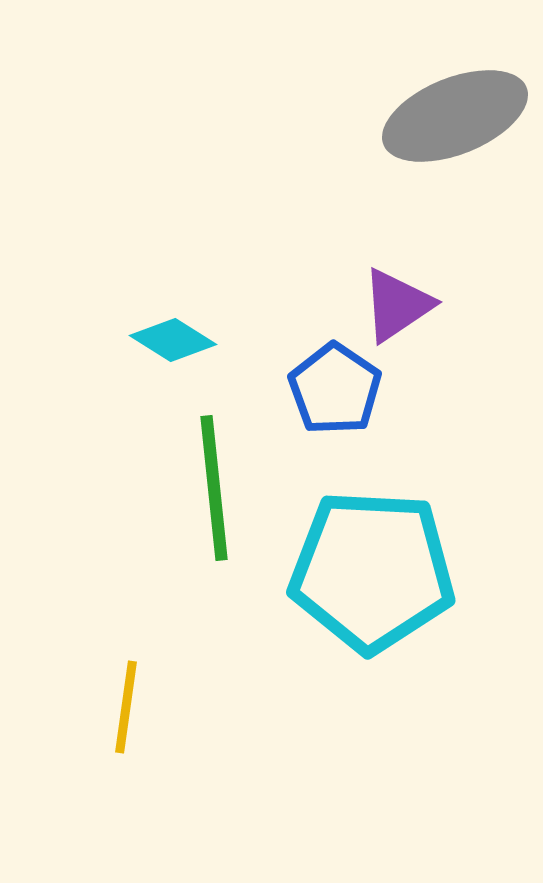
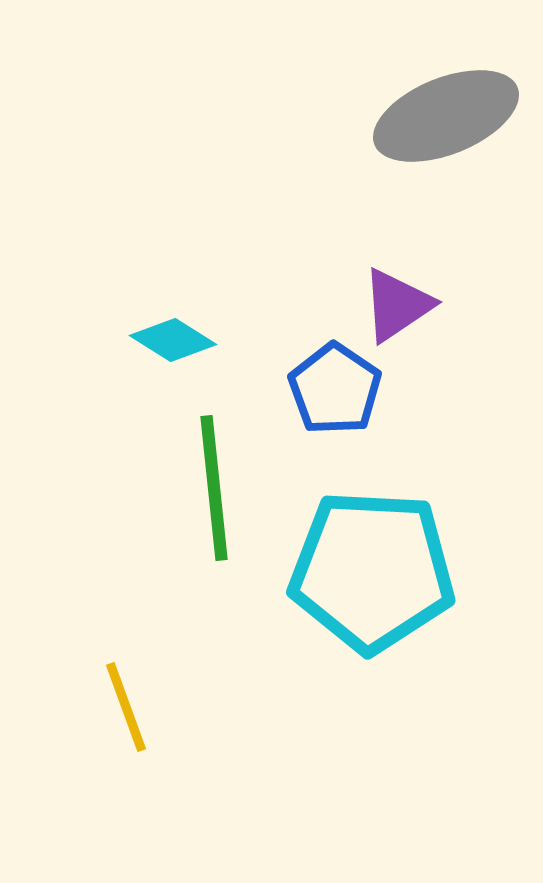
gray ellipse: moved 9 px left
yellow line: rotated 28 degrees counterclockwise
